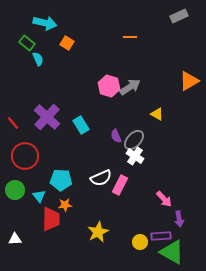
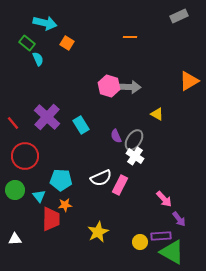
gray arrow: rotated 35 degrees clockwise
gray ellipse: rotated 10 degrees counterclockwise
purple arrow: rotated 28 degrees counterclockwise
